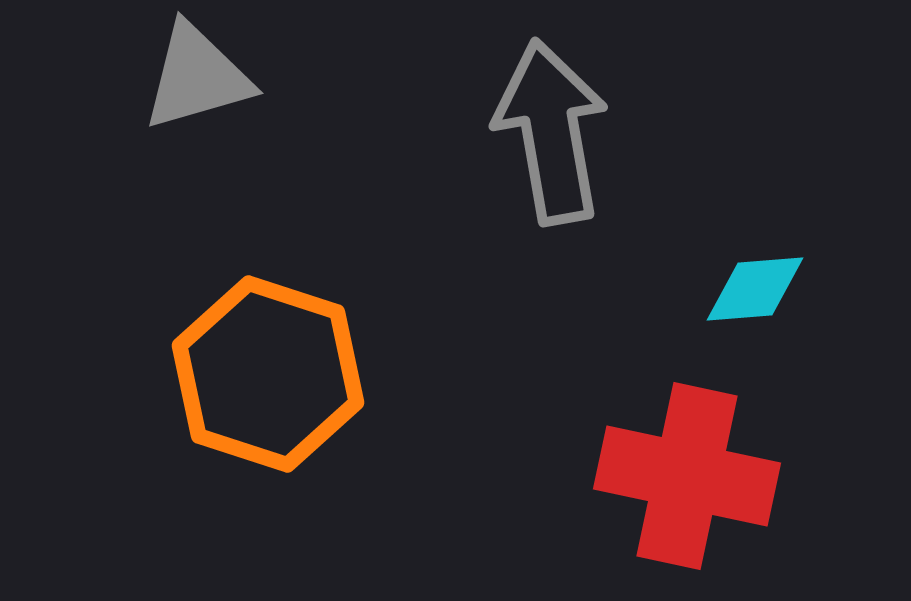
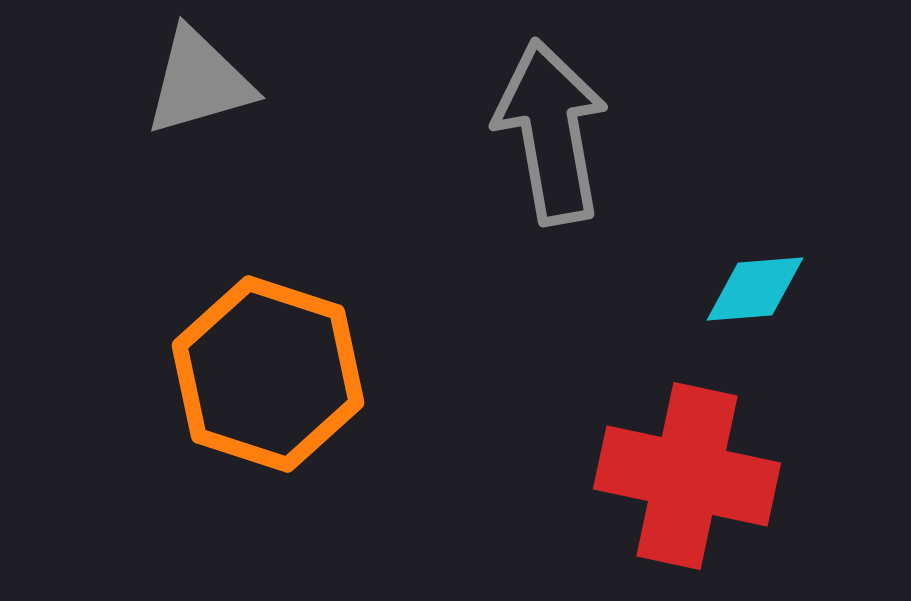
gray triangle: moved 2 px right, 5 px down
